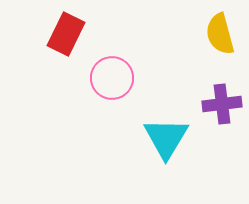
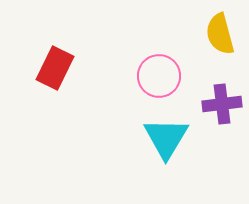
red rectangle: moved 11 px left, 34 px down
pink circle: moved 47 px right, 2 px up
